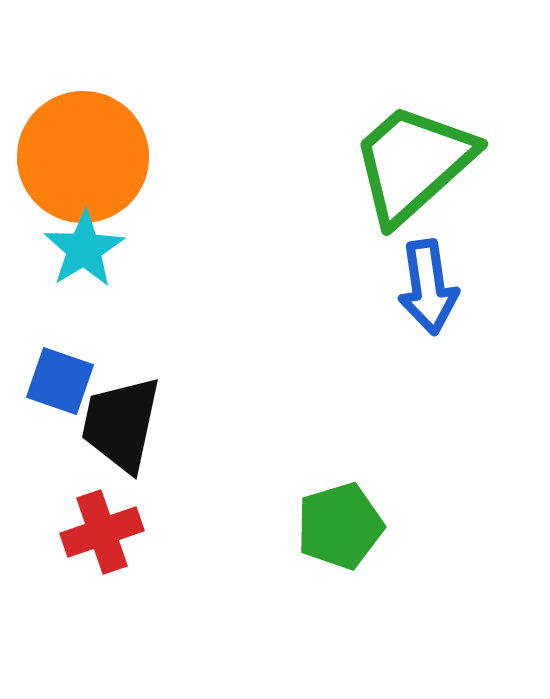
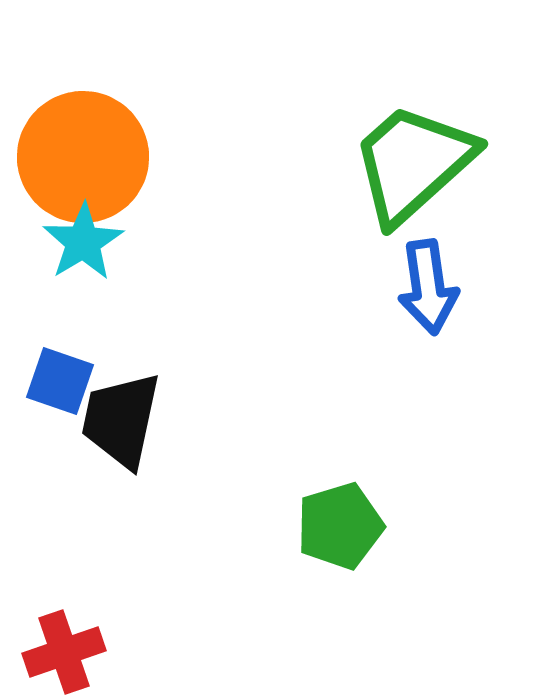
cyan star: moved 1 px left, 7 px up
black trapezoid: moved 4 px up
red cross: moved 38 px left, 120 px down
